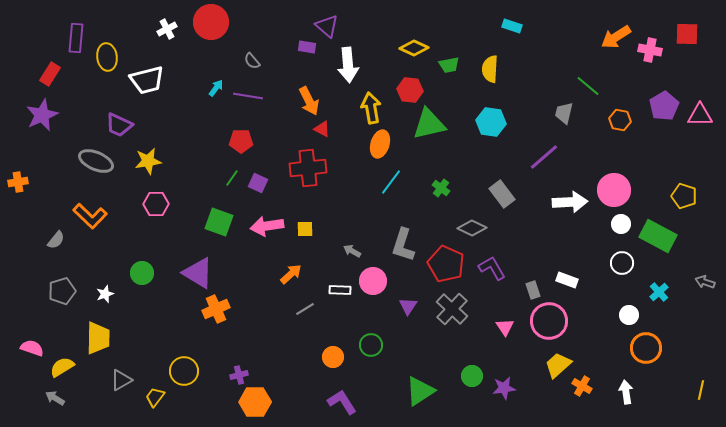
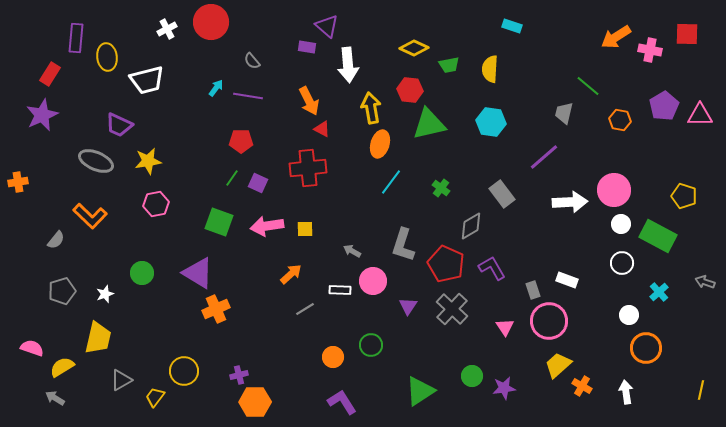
pink hexagon at (156, 204): rotated 10 degrees counterclockwise
gray diamond at (472, 228): moved 1 px left, 2 px up; rotated 56 degrees counterclockwise
yellow trapezoid at (98, 338): rotated 12 degrees clockwise
